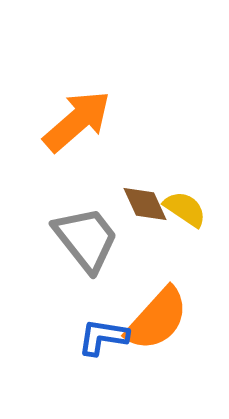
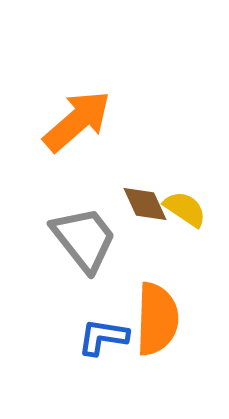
gray trapezoid: moved 2 px left
orange semicircle: rotated 40 degrees counterclockwise
